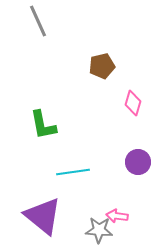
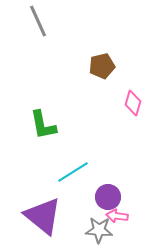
purple circle: moved 30 px left, 35 px down
cyan line: rotated 24 degrees counterclockwise
